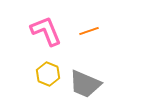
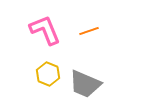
pink L-shape: moved 1 px left, 1 px up
